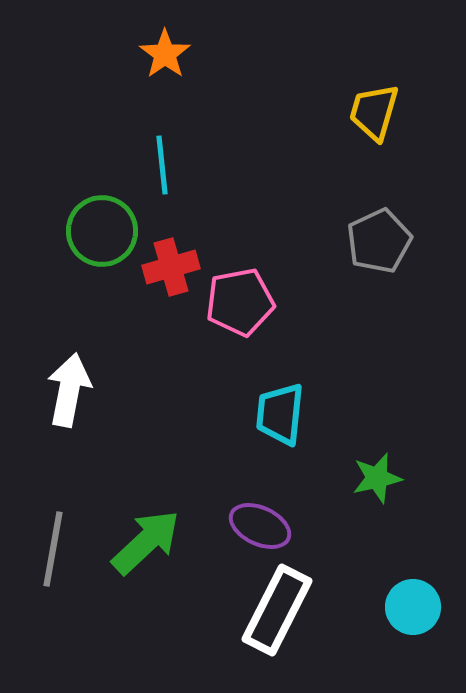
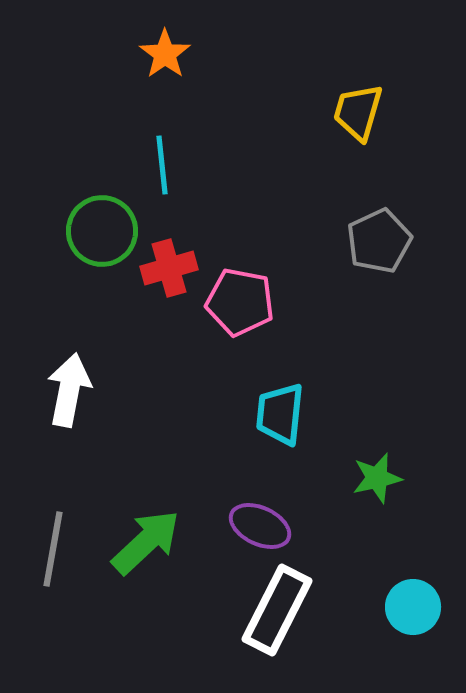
yellow trapezoid: moved 16 px left
red cross: moved 2 px left, 1 px down
pink pentagon: rotated 22 degrees clockwise
